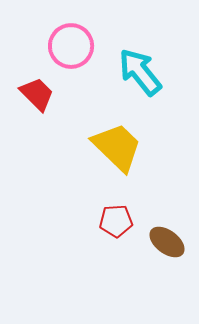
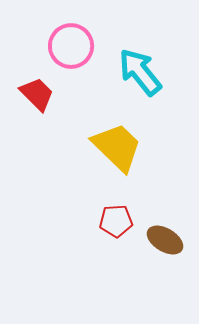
brown ellipse: moved 2 px left, 2 px up; rotated 6 degrees counterclockwise
